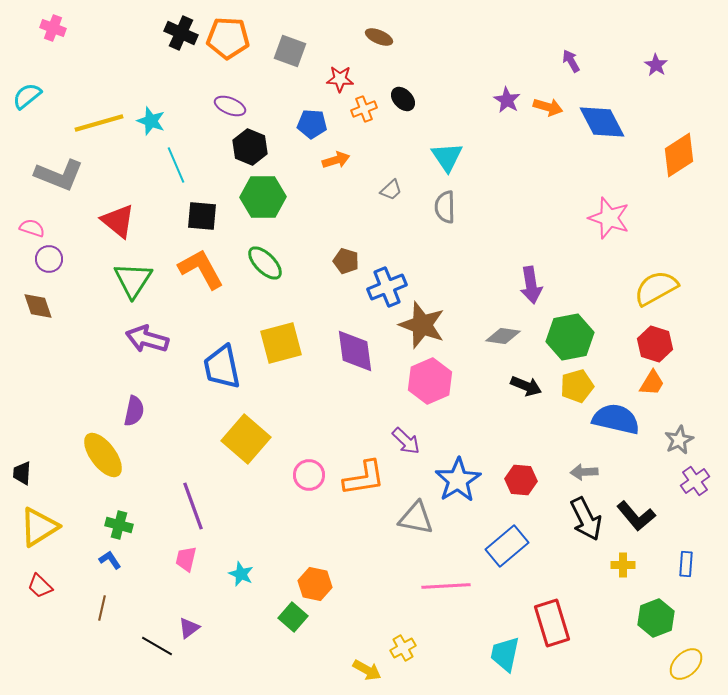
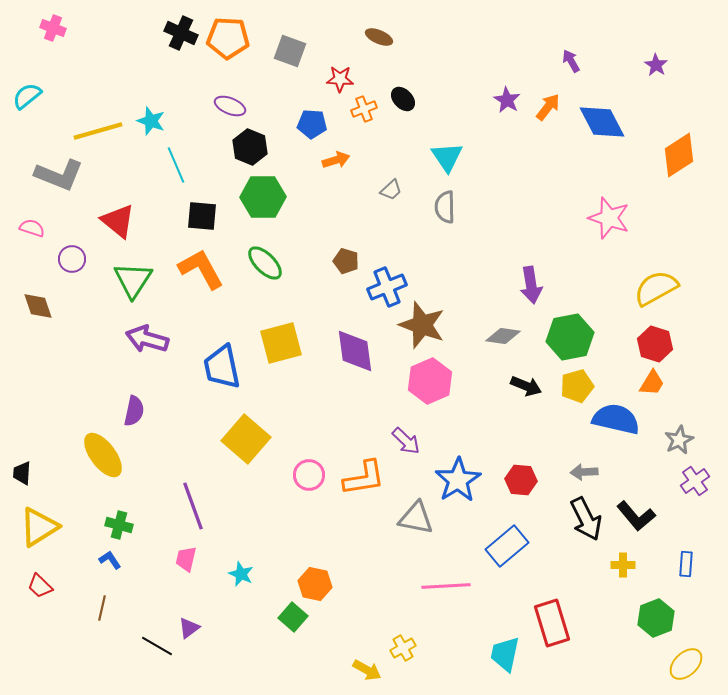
orange arrow at (548, 107): rotated 68 degrees counterclockwise
yellow line at (99, 123): moved 1 px left, 8 px down
purple circle at (49, 259): moved 23 px right
